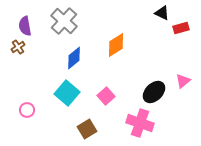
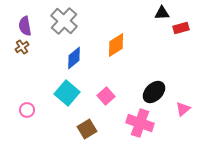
black triangle: rotated 28 degrees counterclockwise
brown cross: moved 4 px right
pink triangle: moved 28 px down
